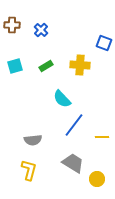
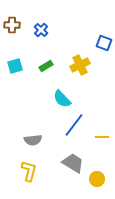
yellow cross: rotated 30 degrees counterclockwise
yellow L-shape: moved 1 px down
